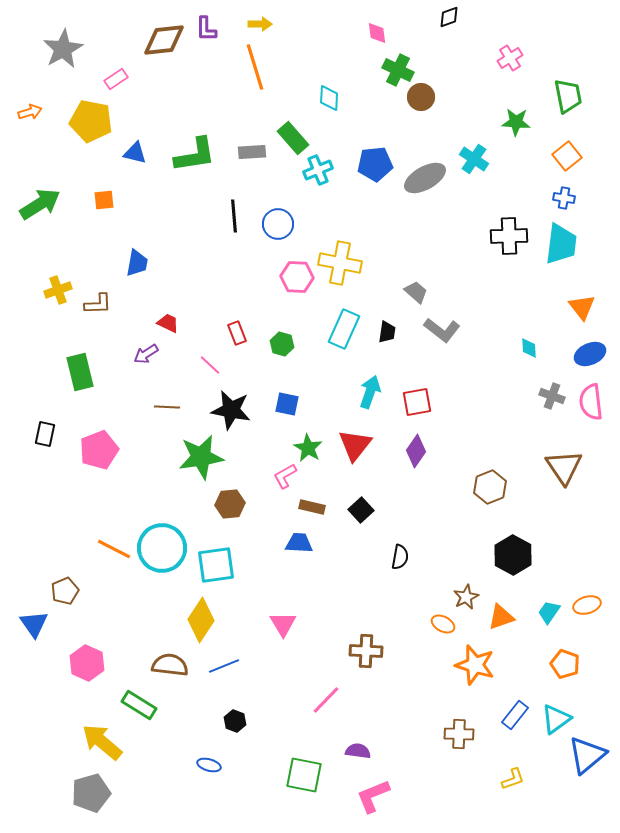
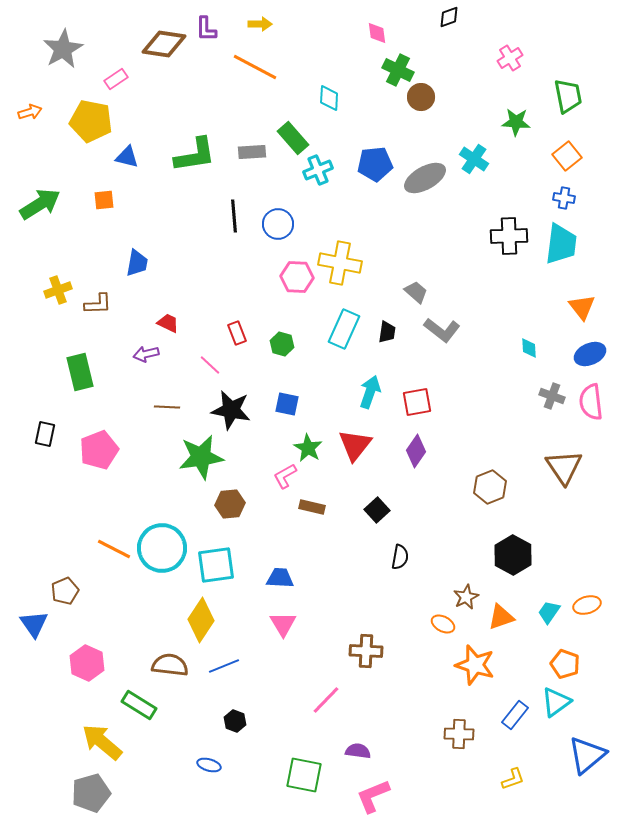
brown diamond at (164, 40): moved 4 px down; rotated 15 degrees clockwise
orange line at (255, 67): rotated 45 degrees counterclockwise
blue triangle at (135, 153): moved 8 px left, 4 px down
purple arrow at (146, 354): rotated 20 degrees clockwise
black square at (361, 510): moved 16 px right
blue trapezoid at (299, 543): moved 19 px left, 35 px down
cyan triangle at (556, 719): moved 17 px up
